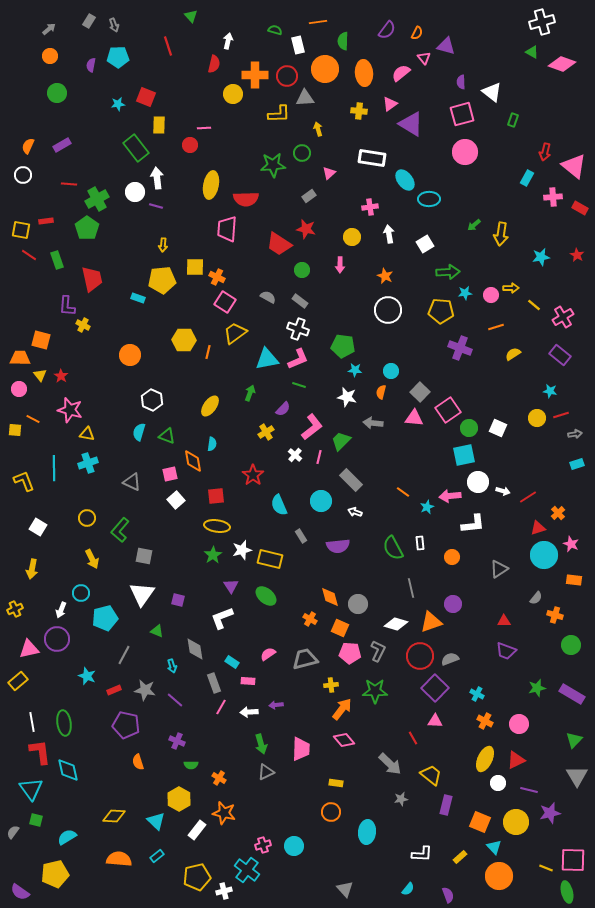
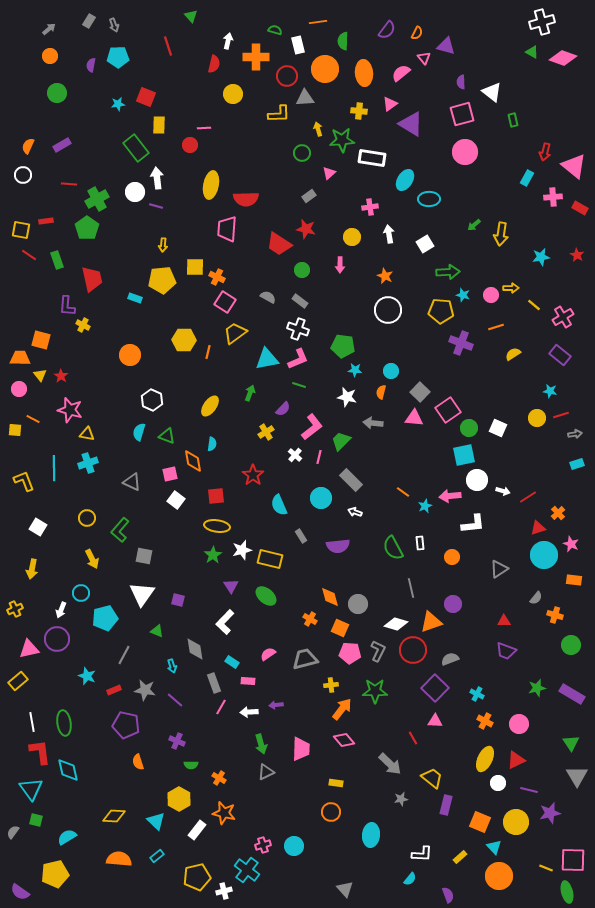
pink diamond at (562, 64): moved 1 px right, 6 px up
orange cross at (255, 75): moved 1 px right, 18 px up
green rectangle at (513, 120): rotated 32 degrees counterclockwise
green star at (273, 165): moved 69 px right, 25 px up
cyan ellipse at (405, 180): rotated 70 degrees clockwise
cyan star at (465, 293): moved 2 px left, 2 px down; rotated 24 degrees clockwise
cyan rectangle at (138, 298): moved 3 px left
purple cross at (460, 348): moved 1 px right, 5 px up
white circle at (478, 482): moved 1 px left, 2 px up
white square at (176, 500): rotated 12 degrees counterclockwise
cyan circle at (321, 501): moved 3 px up
cyan star at (427, 507): moved 2 px left, 1 px up
white L-shape at (222, 618): moved 3 px right, 4 px down; rotated 25 degrees counterclockwise
red circle at (420, 656): moved 7 px left, 6 px up
green triangle at (574, 740): moved 3 px left, 3 px down; rotated 18 degrees counterclockwise
yellow trapezoid at (431, 775): moved 1 px right, 3 px down
cyan ellipse at (367, 832): moved 4 px right, 3 px down
cyan semicircle at (408, 889): moved 2 px right, 10 px up
